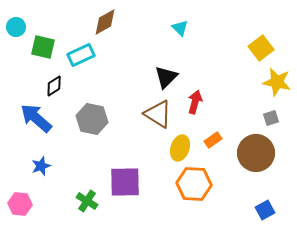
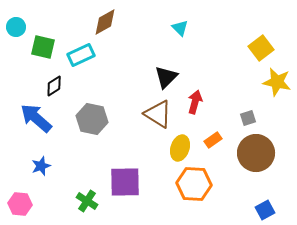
gray square: moved 23 px left
